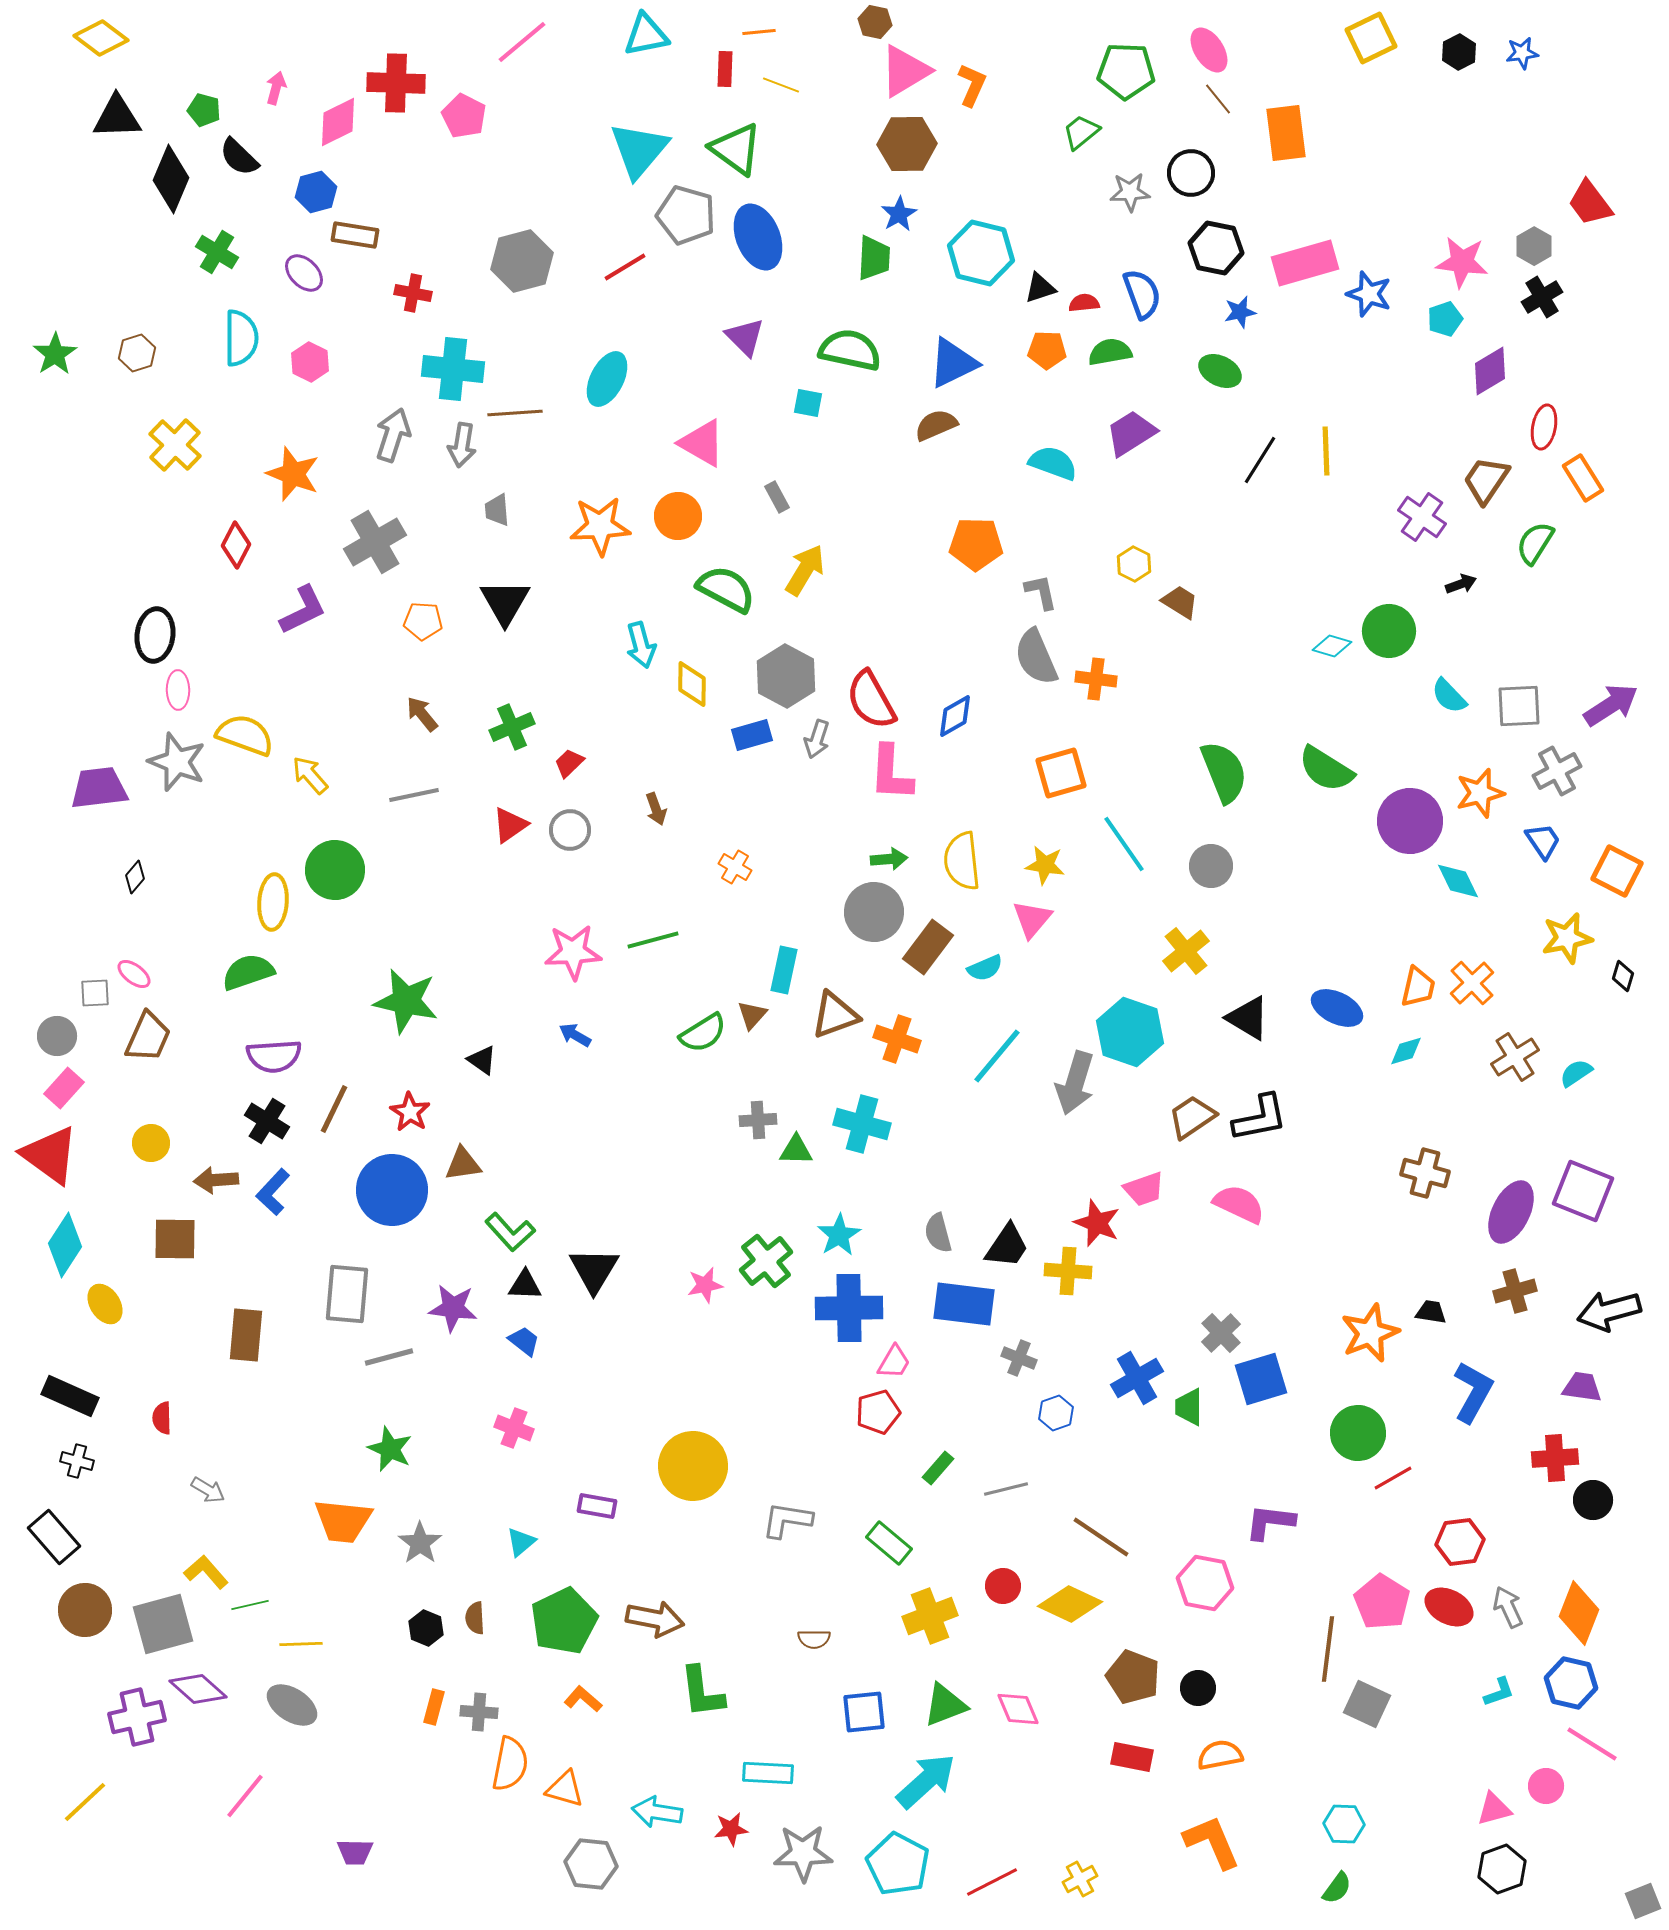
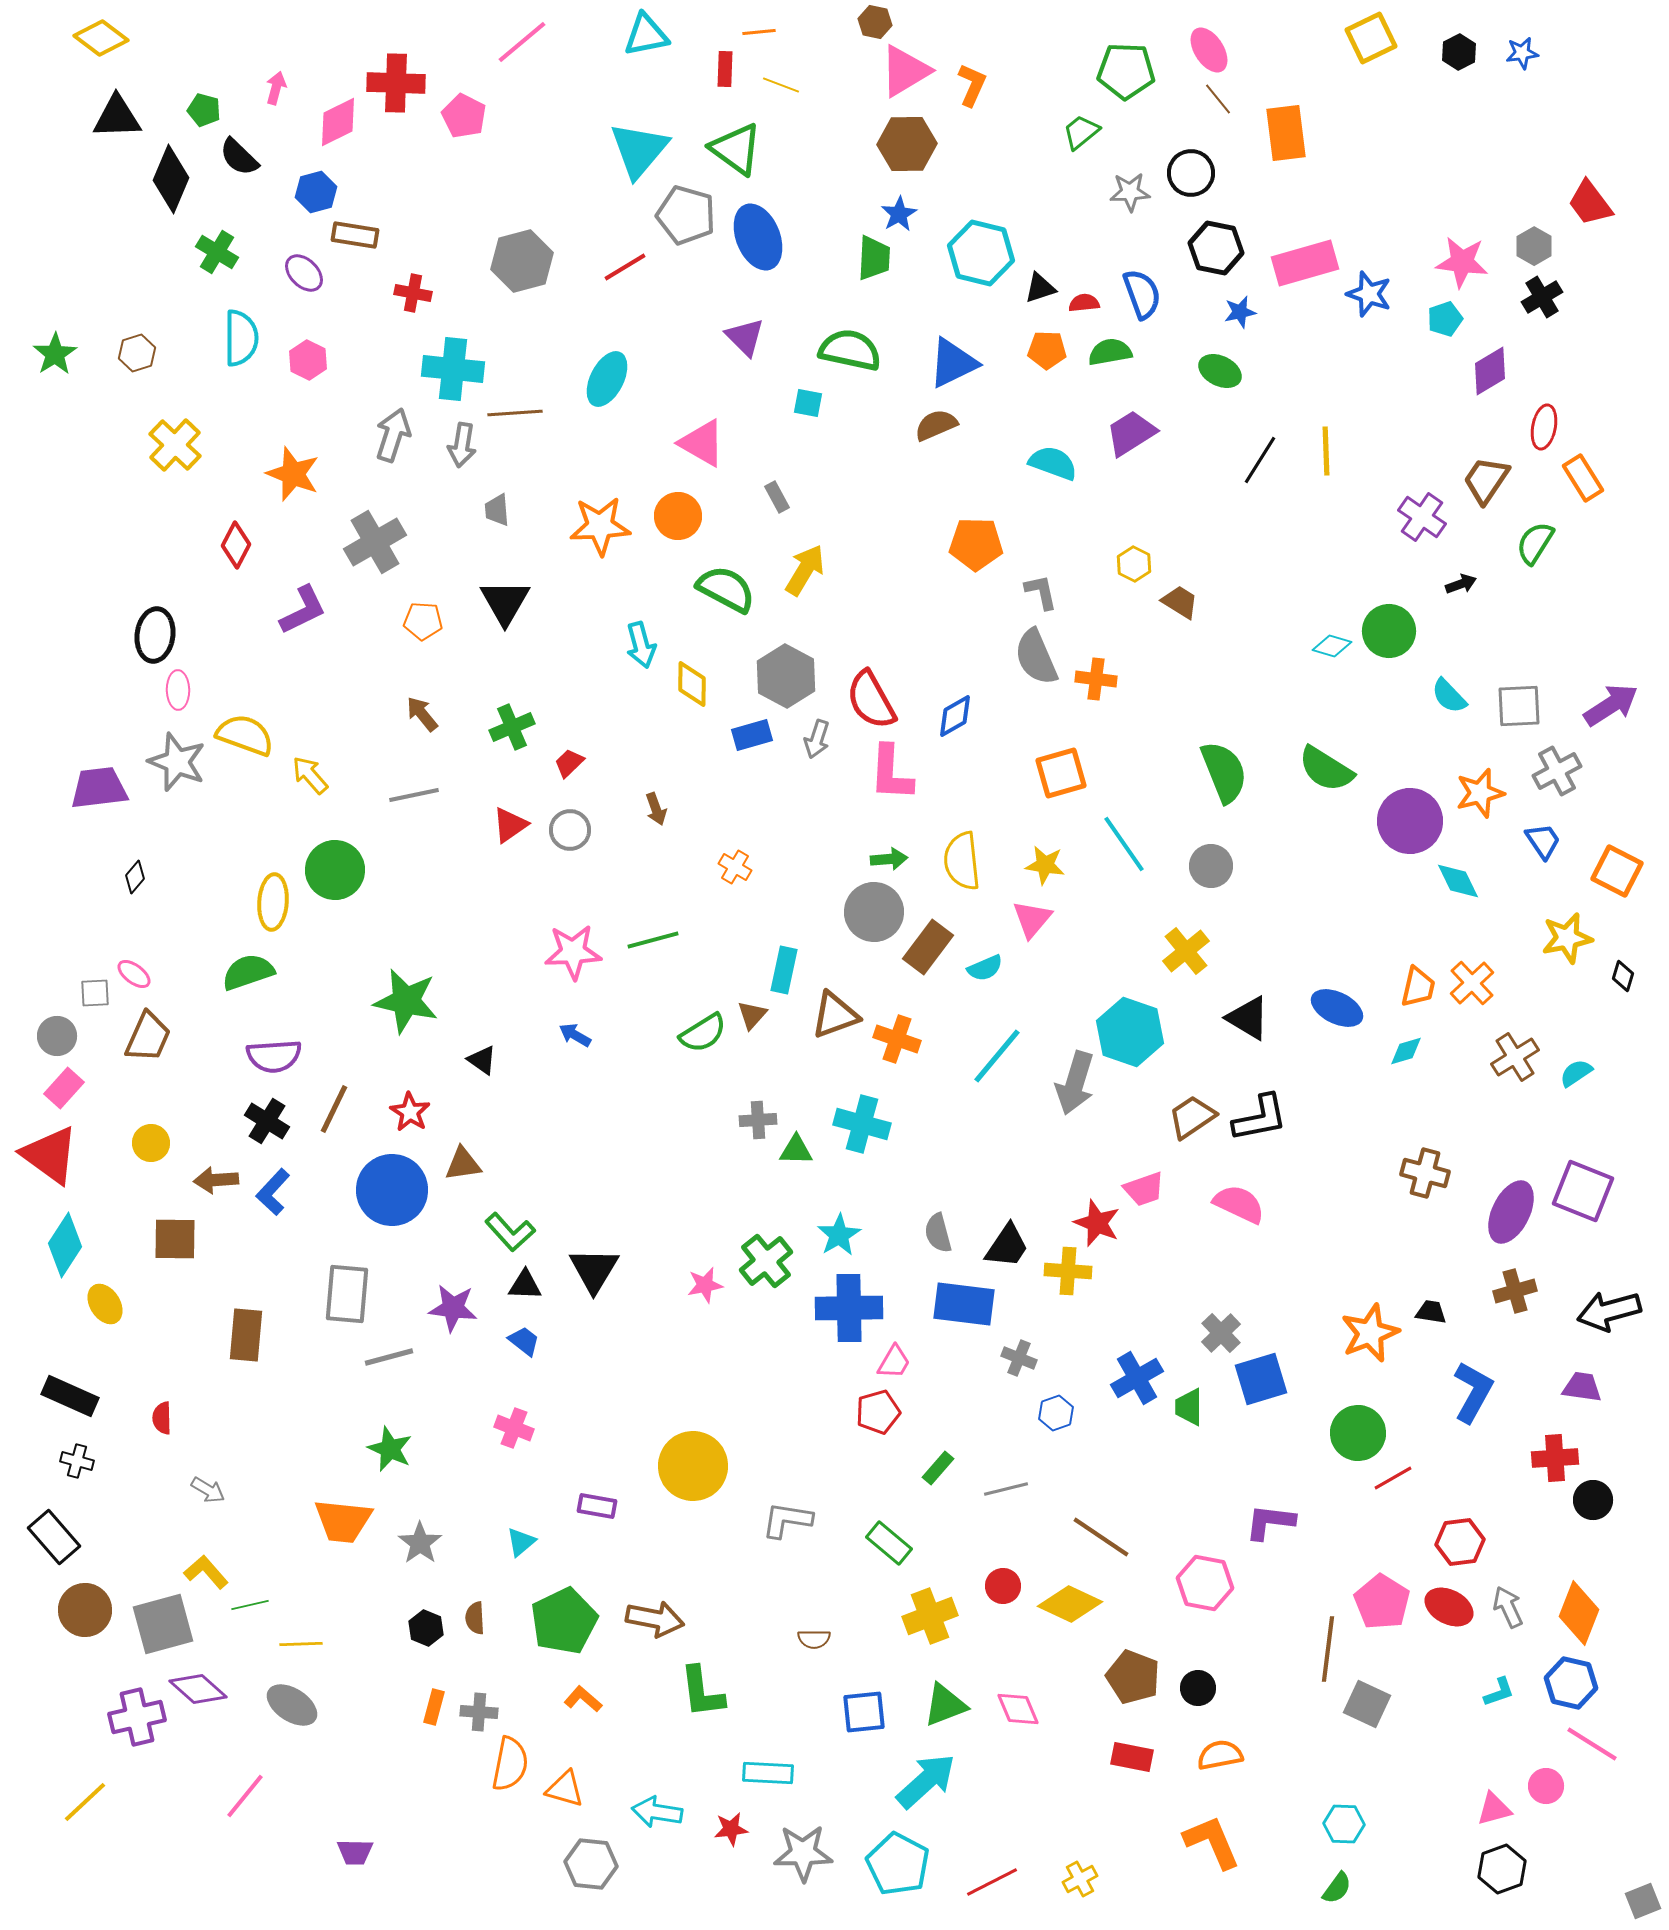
pink hexagon at (310, 362): moved 2 px left, 2 px up
